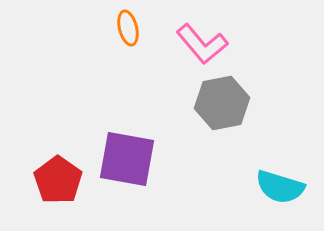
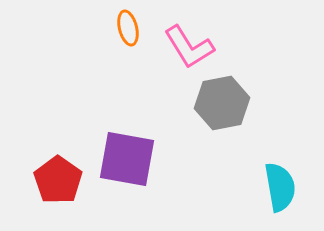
pink L-shape: moved 13 px left, 3 px down; rotated 8 degrees clockwise
cyan semicircle: rotated 117 degrees counterclockwise
